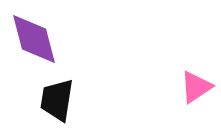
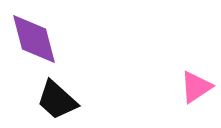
black trapezoid: rotated 57 degrees counterclockwise
